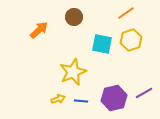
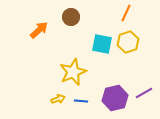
orange line: rotated 30 degrees counterclockwise
brown circle: moved 3 px left
yellow hexagon: moved 3 px left, 2 px down
purple hexagon: moved 1 px right
